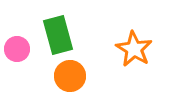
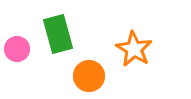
green rectangle: moved 1 px up
orange circle: moved 19 px right
